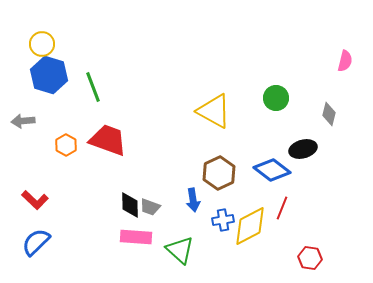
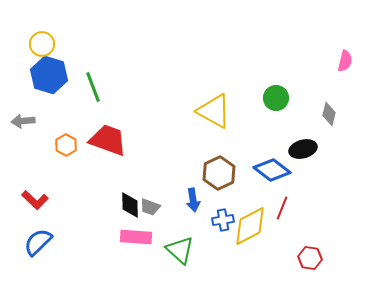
blue semicircle: moved 2 px right
